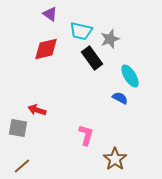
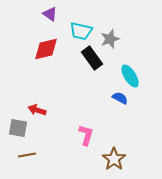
brown star: moved 1 px left
brown line: moved 5 px right, 11 px up; rotated 30 degrees clockwise
